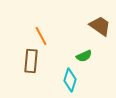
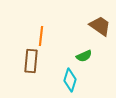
orange line: rotated 36 degrees clockwise
